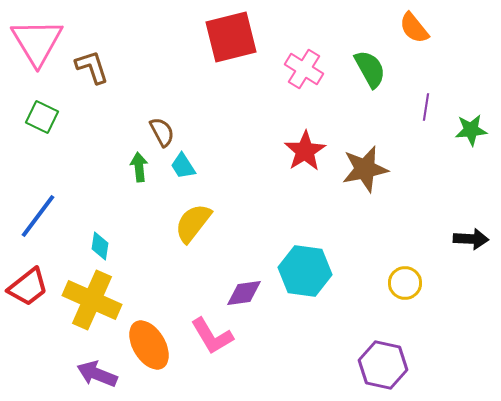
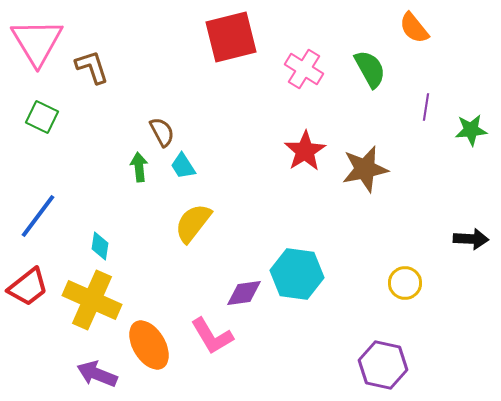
cyan hexagon: moved 8 px left, 3 px down
